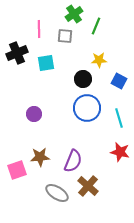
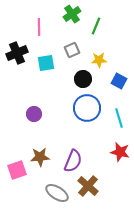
green cross: moved 2 px left
pink line: moved 2 px up
gray square: moved 7 px right, 14 px down; rotated 28 degrees counterclockwise
